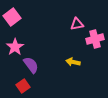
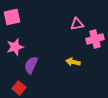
pink square: rotated 24 degrees clockwise
pink star: rotated 18 degrees clockwise
purple semicircle: rotated 120 degrees counterclockwise
red square: moved 4 px left, 2 px down; rotated 16 degrees counterclockwise
